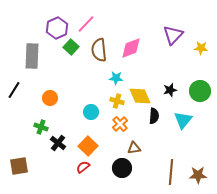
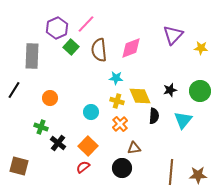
brown square: rotated 24 degrees clockwise
